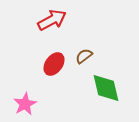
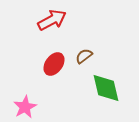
pink star: moved 3 px down
